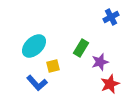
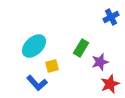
yellow square: moved 1 px left
